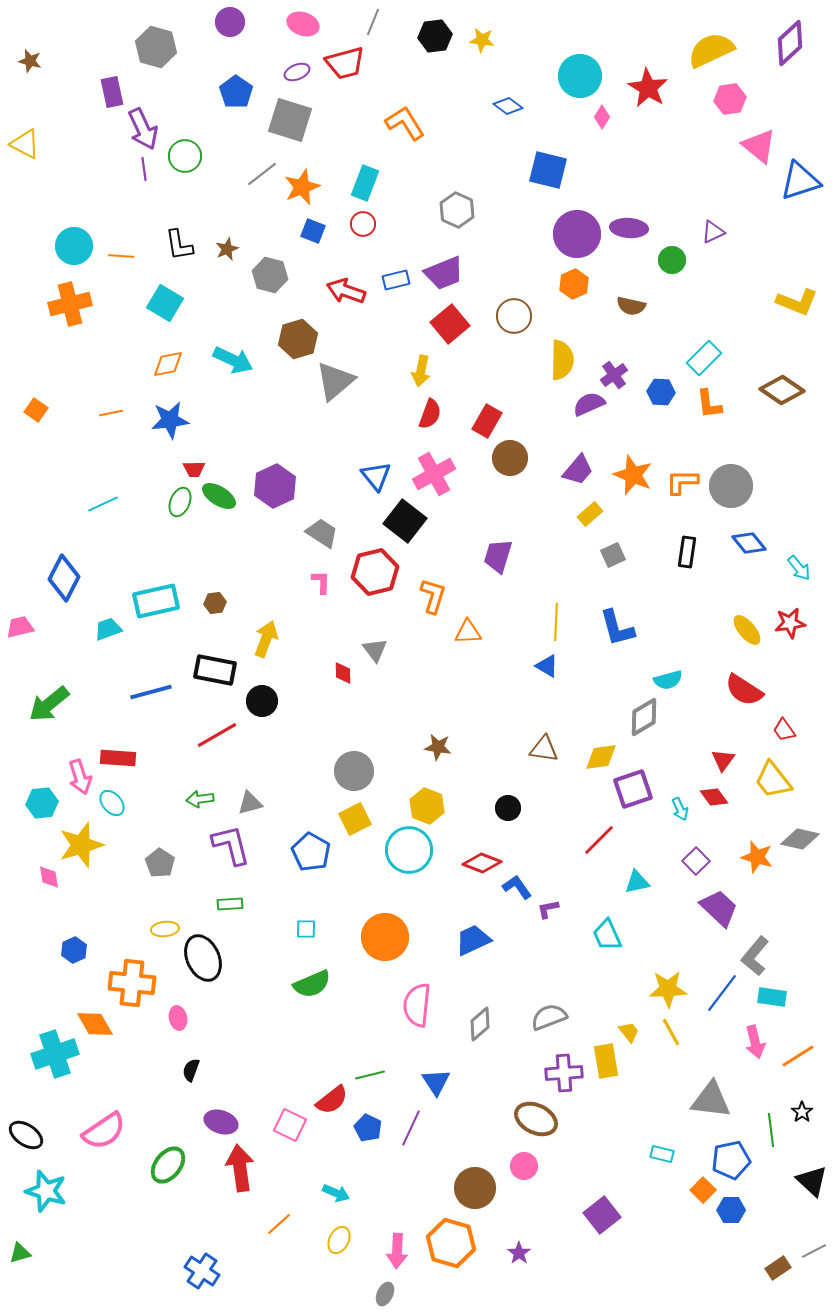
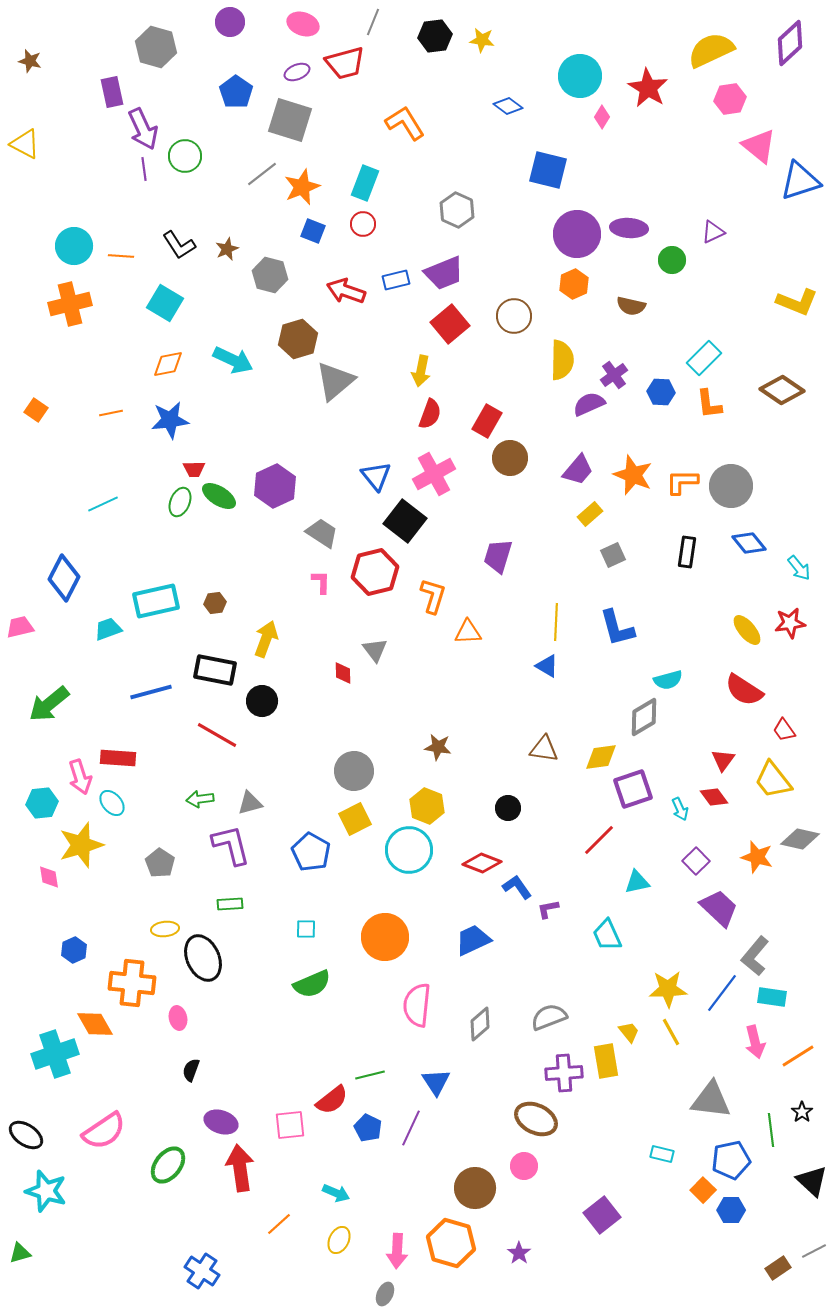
black L-shape at (179, 245): rotated 24 degrees counterclockwise
red line at (217, 735): rotated 60 degrees clockwise
pink square at (290, 1125): rotated 32 degrees counterclockwise
